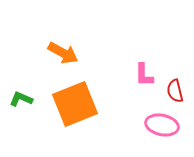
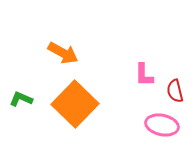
orange square: rotated 24 degrees counterclockwise
